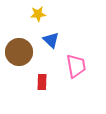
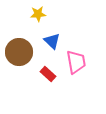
blue triangle: moved 1 px right, 1 px down
pink trapezoid: moved 4 px up
red rectangle: moved 6 px right, 8 px up; rotated 49 degrees counterclockwise
